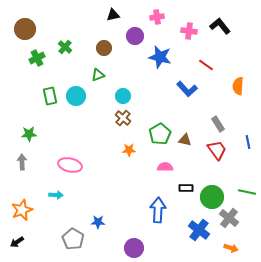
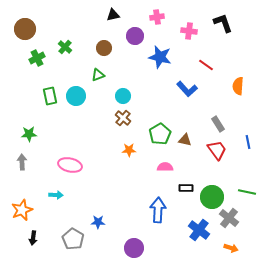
black L-shape at (220, 26): moved 3 px right, 3 px up; rotated 20 degrees clockwise
black arrow at (17, 242): moved 16 px right, 4 px up; rotated 48 degrees counterclockwise
